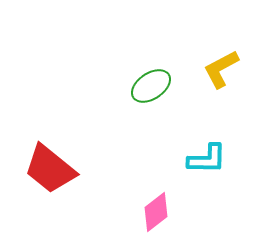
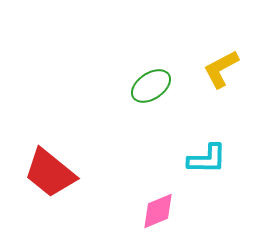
red trapezoid: moved 4 px down
pink diamond: moved 2 px right, 1 px up; rotated 15 degrees clockwise
